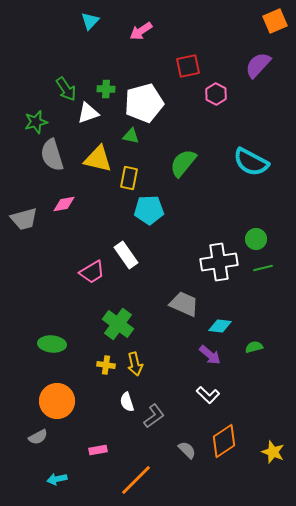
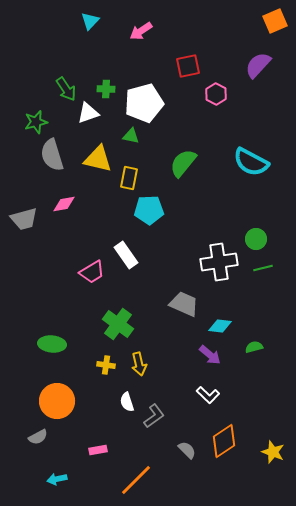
yellow arrow at (135, 364): moved 4 px right
